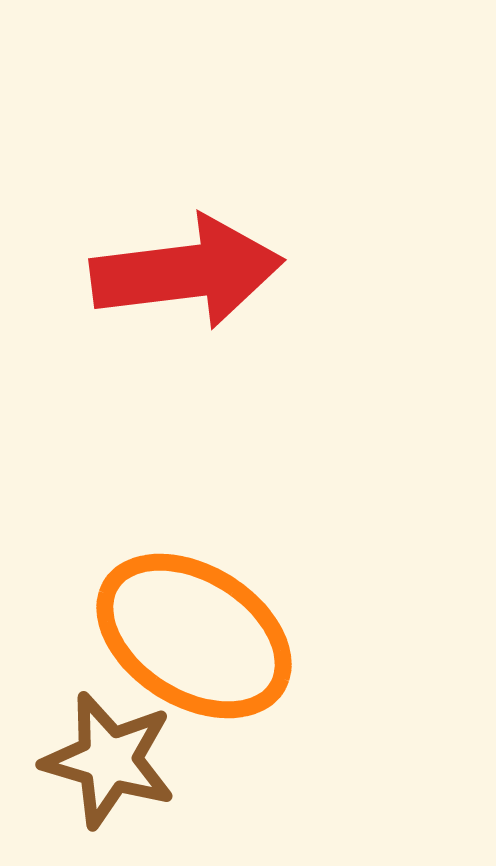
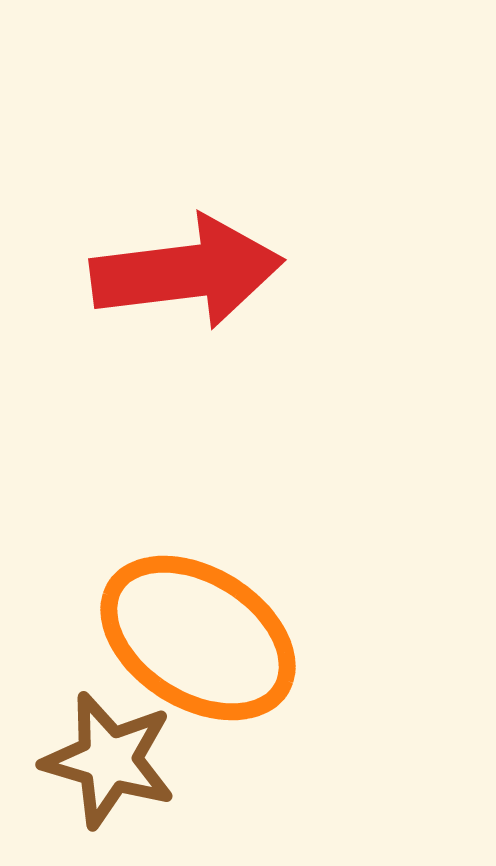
orange ellipse: moved 4 px right, 2 px down
